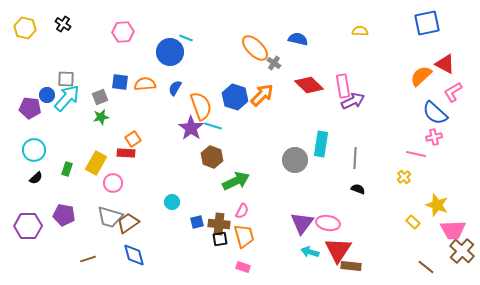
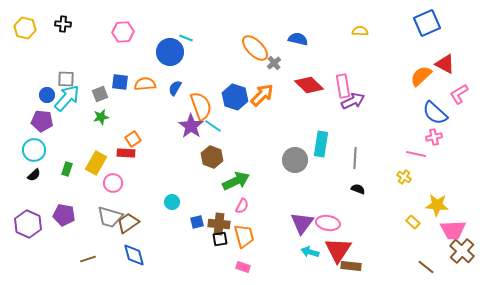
blue square at (427, 23): rotated 12 degrees counterclockwise
black cross at (63, 24): rotated 28 degrees counterclockwise
gray cross at (274, 63): rotated 16 degrees clockwise
pink L-shape at (453, 92): moved 6 px right, 2 px down
gray square at (100, 97): moved 3 px up
purple pentagon at (30, 108): moved 12 px right, 13 px down
cyan line at (213, 126): rotated 18 degrees clockwise
purple star at (191, 128): moved 2 px up
yellow cross at (404, 177): rotated 16 degrees counterclockwise
black semicircle at (36, 178): moved 2 px left, 3 px up
yellow star at (437, 205): rotated 15 degrees counterclockwise
pink semicircle at (242, 211): moved 5 px up
purple hexagon at (28, 226): moved 2 px up; rotated 24 degrees clockwise
